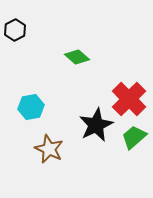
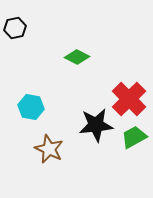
black hexagon: moved 2 px up; rotated 15 degrees clockwise
green diamond: rotated 15 degrees counterclockwise
cyan hexagon: rotated 20 degrees clockwise
black star: rotated 20 degrees clockwise
green trapezoid: rotated 12 degrees clockwise
